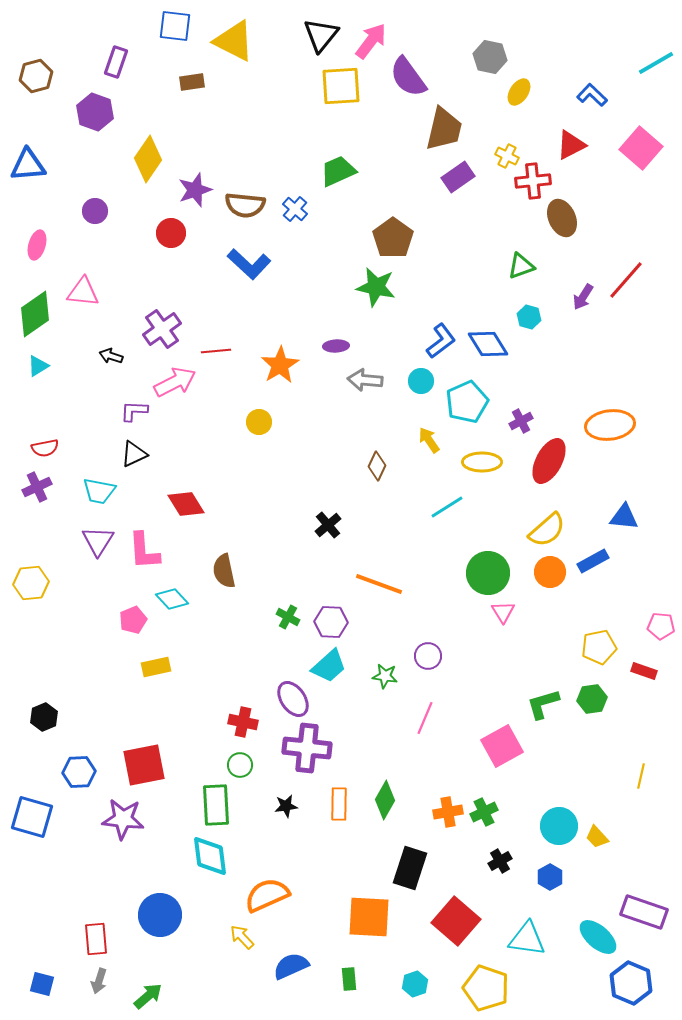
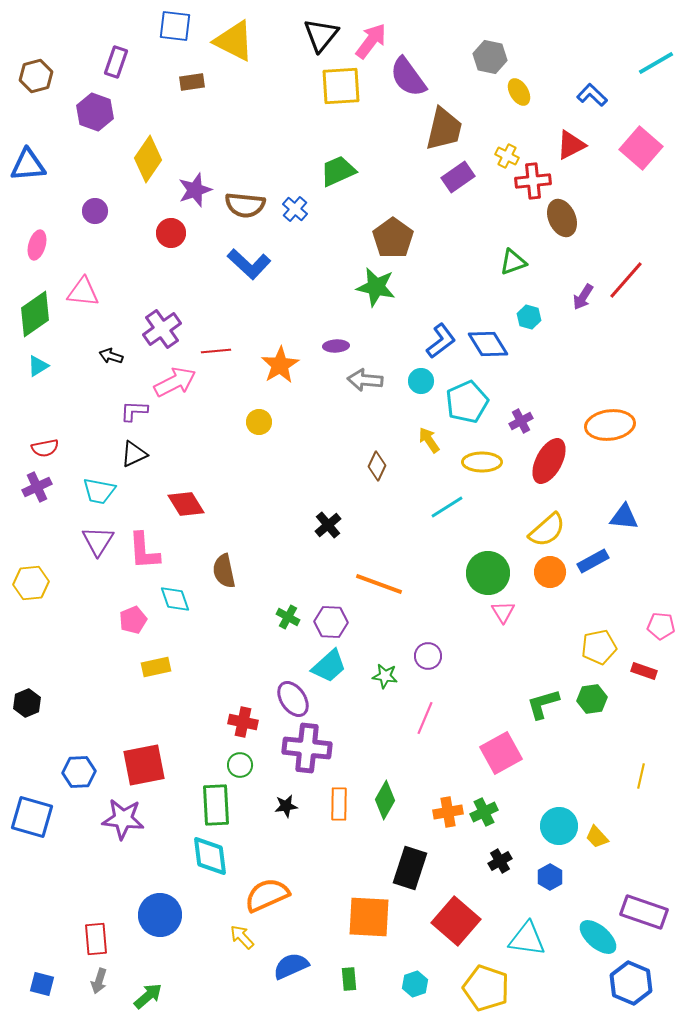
yellow ellipse at (519, 92): rotated 64 degrees counterclockwise
green triangle at (521, 266): moved 8 px left, 4 px up
cyan diamond at (172, 599): moved 3 px right; rotated 24 degrees clockwise
black hexagon at (44, 717): moved 17 px left, 14 px up
pink square at (502, 746): moved 1 px left, 7 px down
